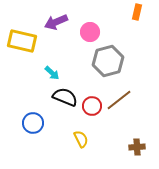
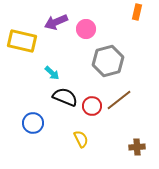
pink circle: moved 4 px left, 3 px up
